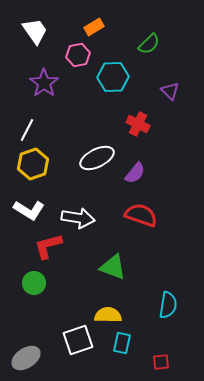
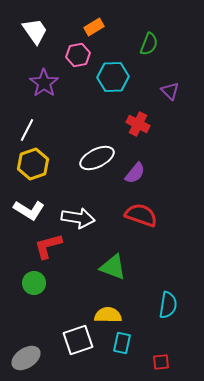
green semicircle: rotated 25 degrees counterclockwise
